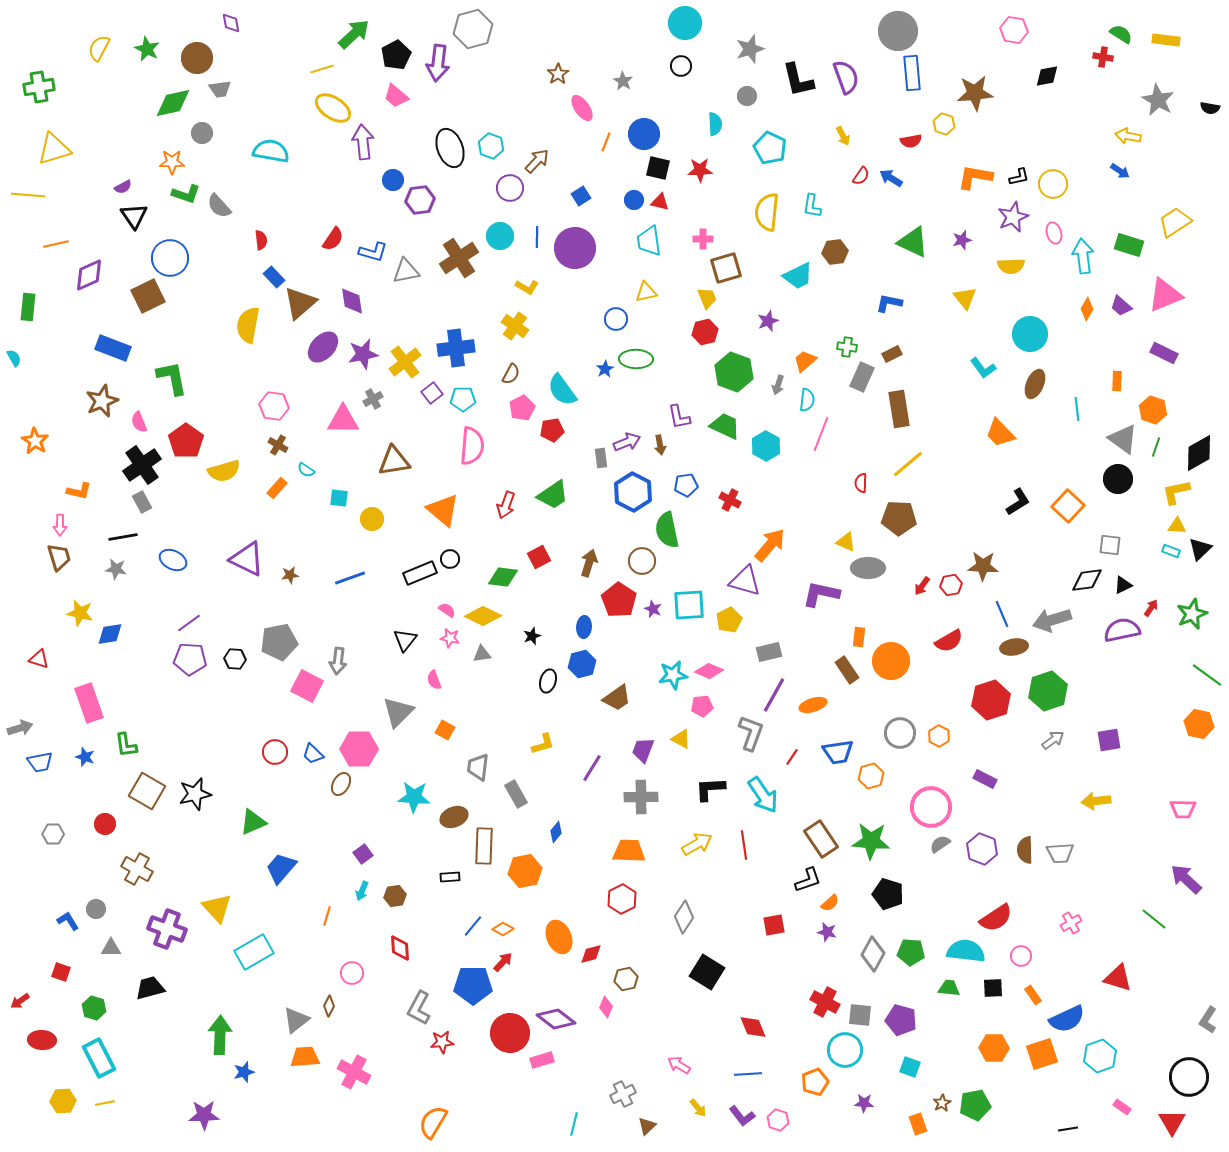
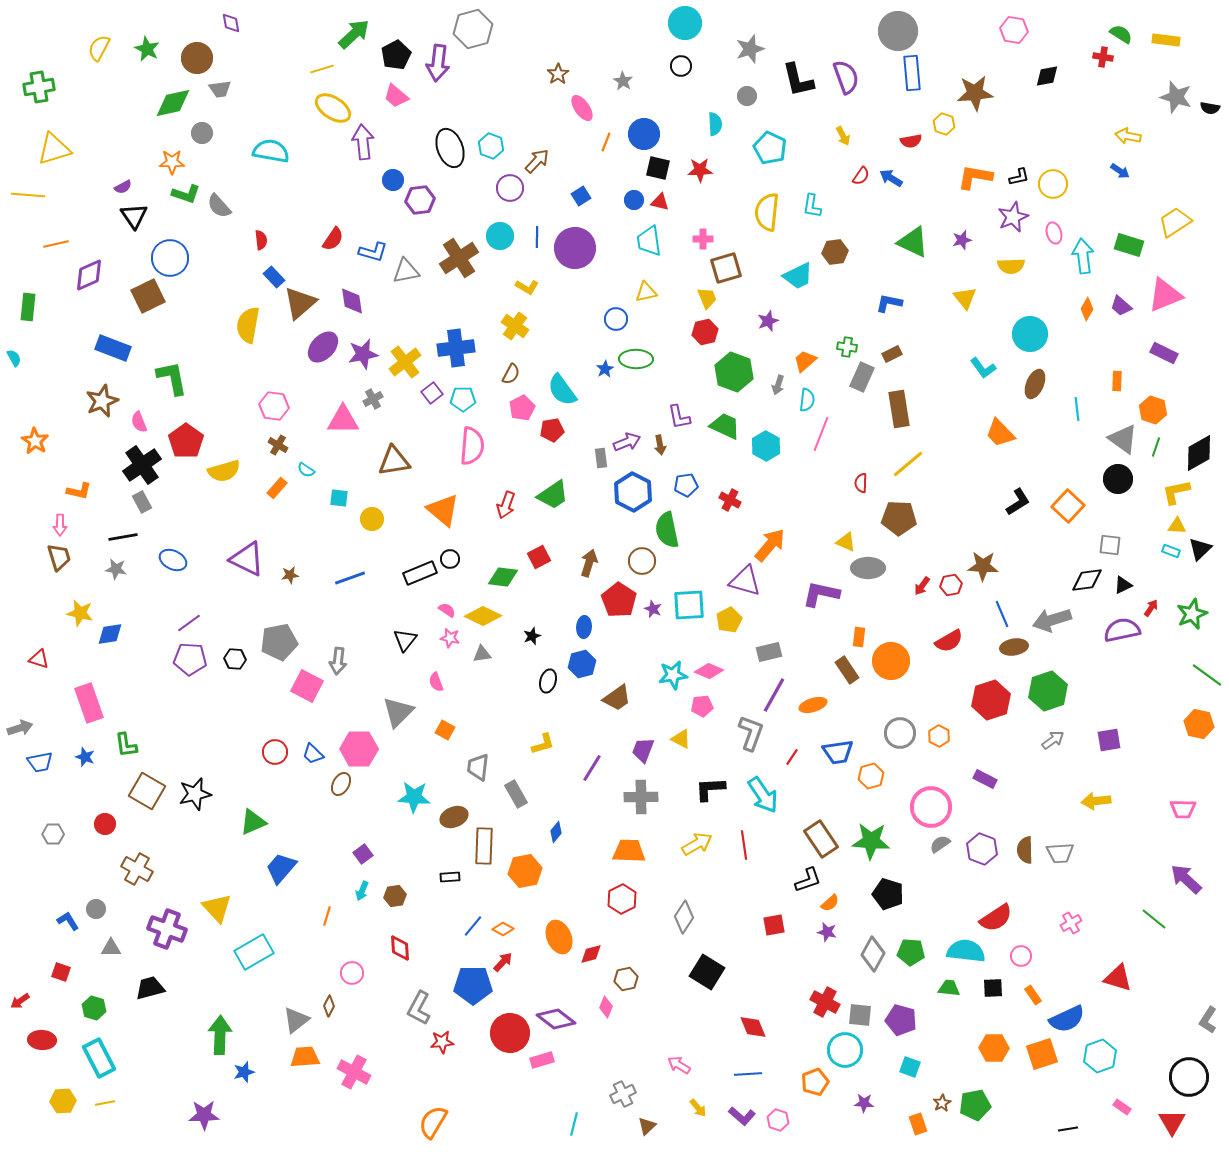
gray star at (1158, 100): moved 18 px right, 3 px up; rotated 12 degrees counterclockwise
pink semicircle at (434, 680): moved 2 px right, 2 px down
purple L-shape at (742, 1116): rotated 12 degrees counterclockwise
